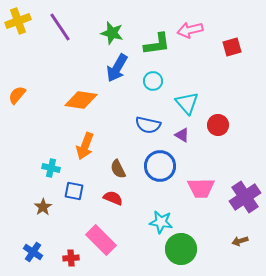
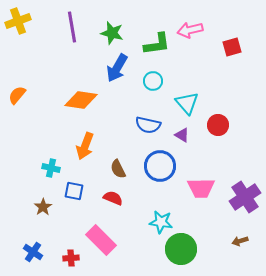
purple line: moved 12 px right; rotated 24 degrees clockwise
